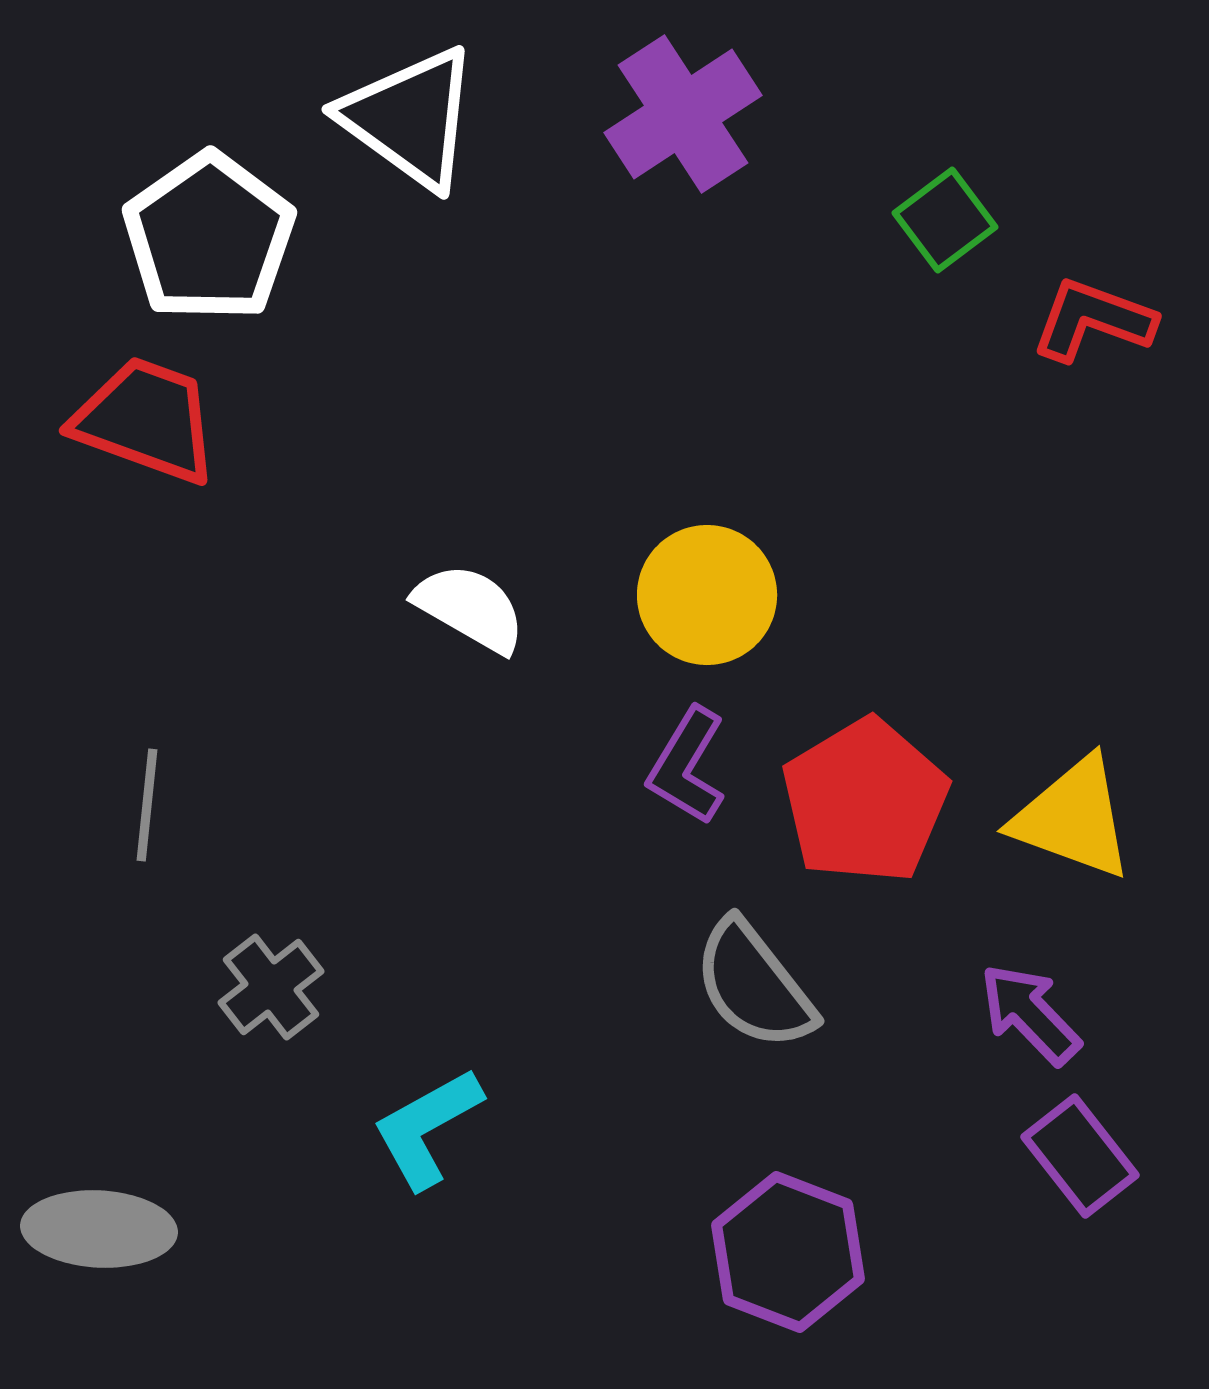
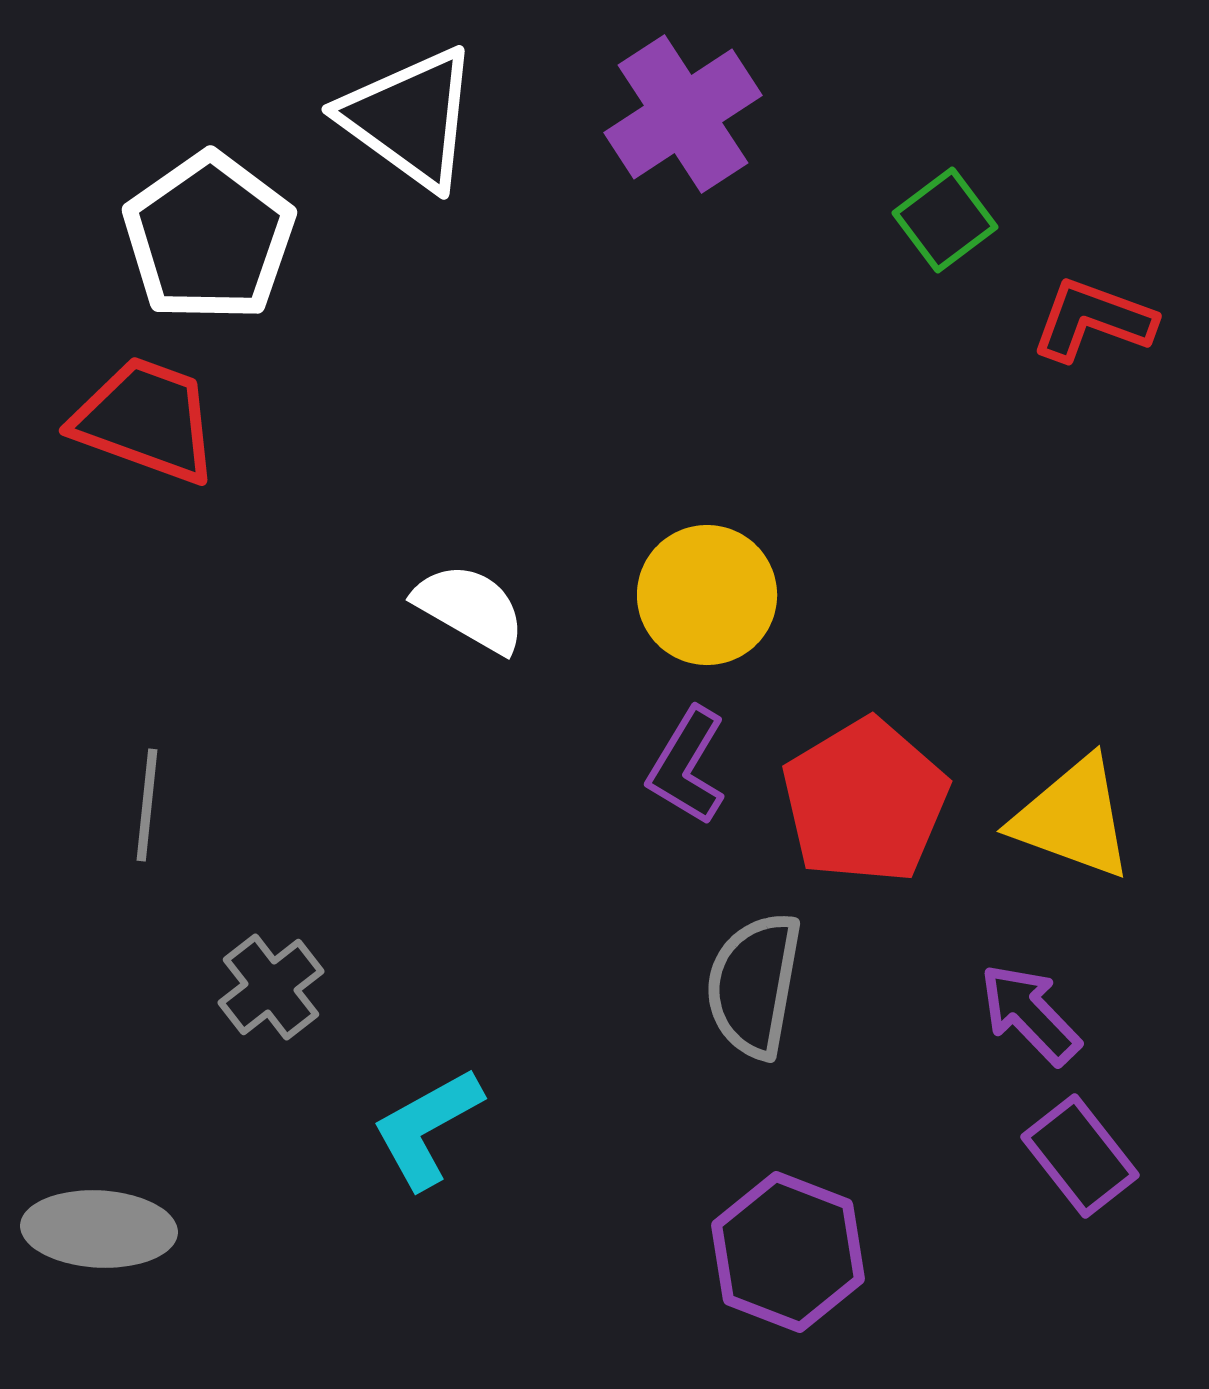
gray semicircle: rotated 48 degrees clockwise
